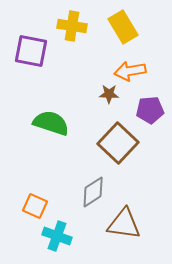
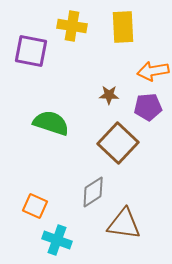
yellow rectangle: rotated 28 degrees clockwise
orange arrow: moved 23 px right
brown star: moved 1 px down
purple pentagon: moved 2 px left, 3 px up
cyan cross: moved 4 px down
